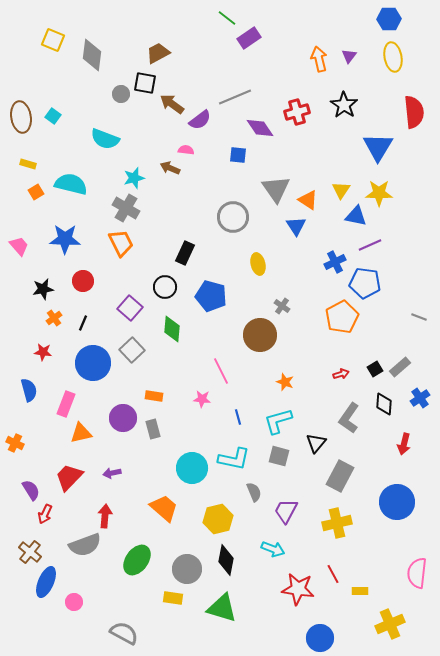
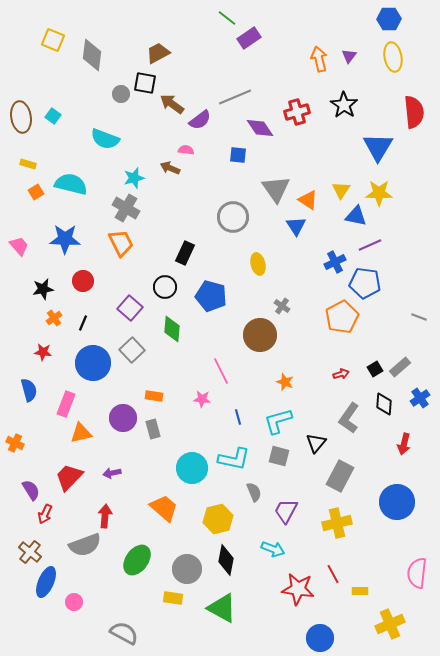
green triangle at (222, 608): rotated 12 degrees clockwise
